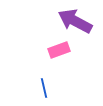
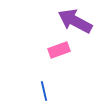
blue line: moved 3 px down
